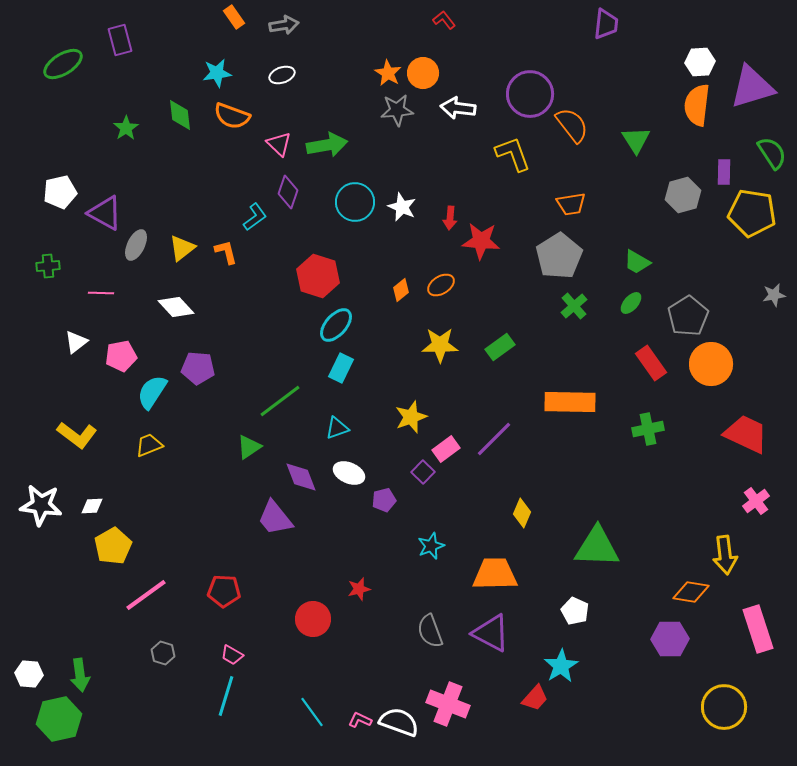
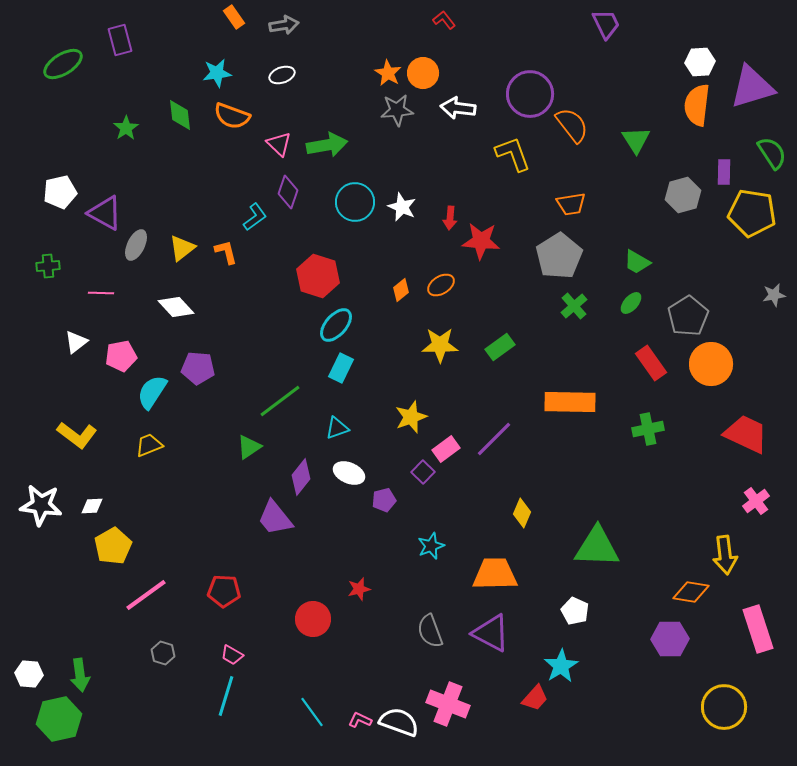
purple trapezoid at (606, 24): rotated 32 degrees counterclockwise
purple diamond at (301, 477): rotated 60 degrees clockwise
